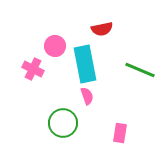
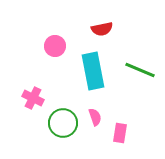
cyan rectangle: moved 8 px right, 7 px down
pink cross: moved 29 px down
pink semicircle: moved 8 px right, 21 px down
